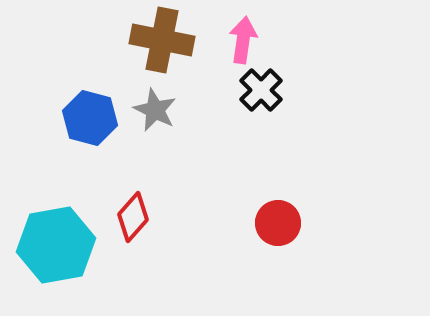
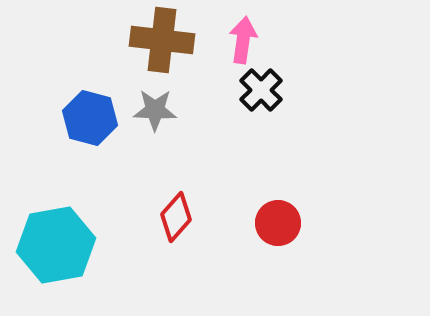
brown cross: rotated 4 degrees counterclockwise
gray star: rotated 24 degrees counterclockwise
red diamond: moved 43 px right
